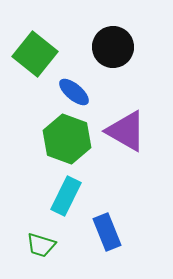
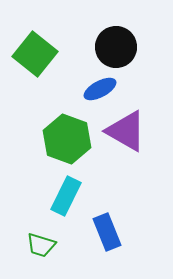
black circle: moved 3 px right
blue ellipse: moved 26 px right, 3 px up; rotated 68 degrees counterclockwise
